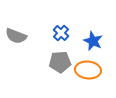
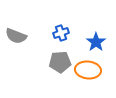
blue cross: rotated 28 degrees clockwise
blue star: moved 3 px right, 1 px down; rotated 12 degrees clockwise
